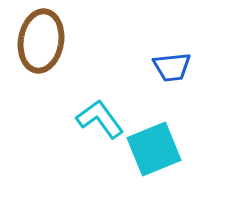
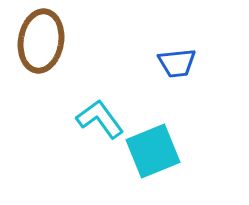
blue trapezoid: moved 5 px right, 4 px up
cyan square: moved 1 px left, 2 px down
